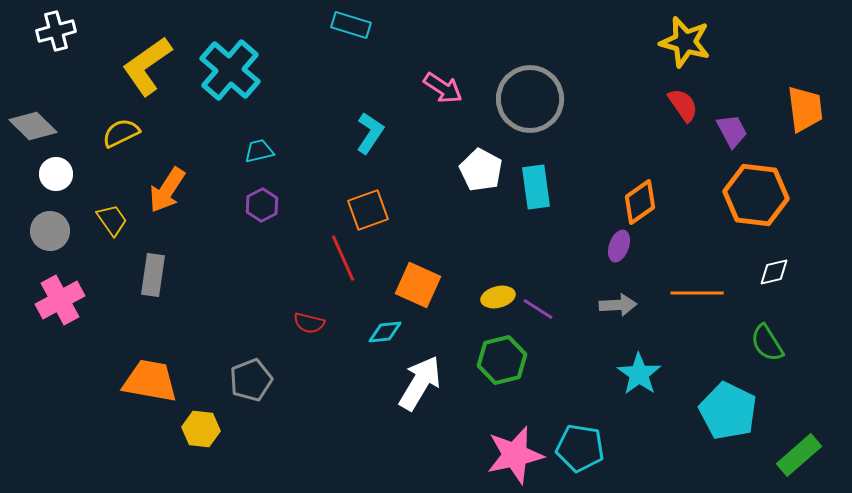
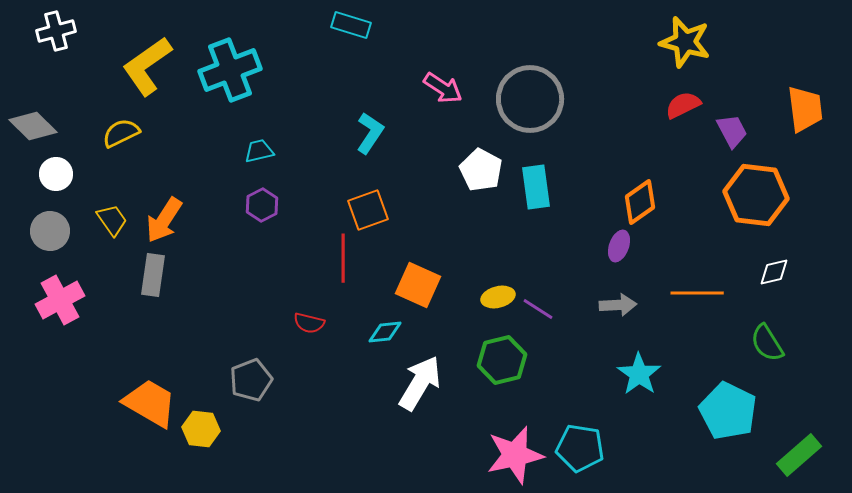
cyan cross at (230, 70): rotated 28 degrees clockwise
red semicircle at (683, 105): rotated 81 degrees counterclockwise
orange arrow at (167, 190): moved 3 px left, 30 px down
red line at (343, 258): rotated 24 degrees clockwise
orange trapezoid at (150, 381): moved 22 px down; rotated 20 degrees clockwise
